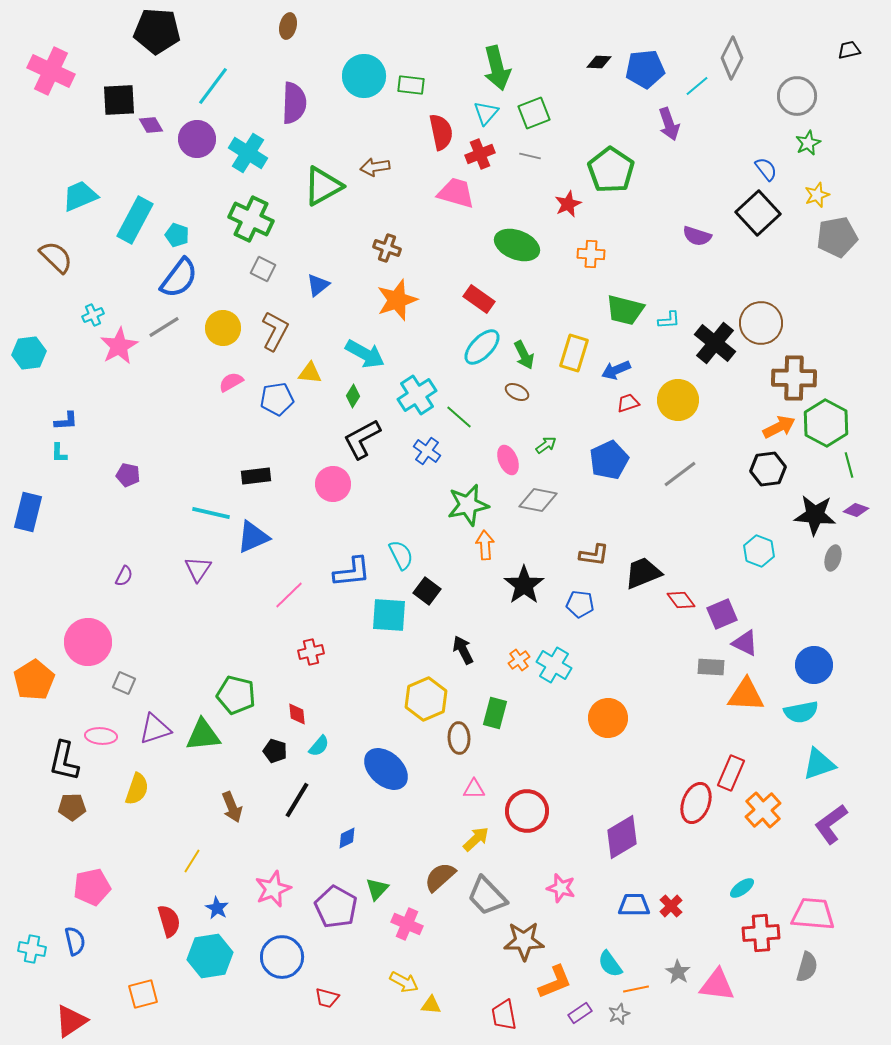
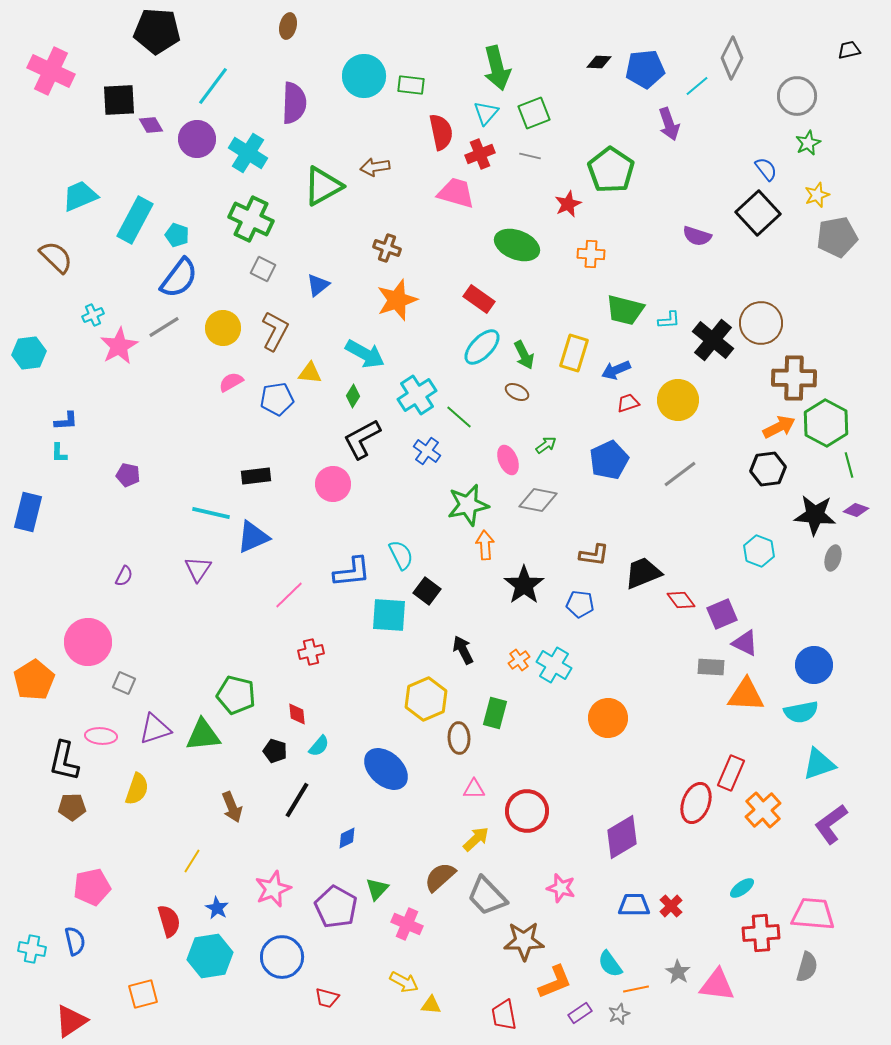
black cross at (715, 343): moved 2 px left, 3 px up
